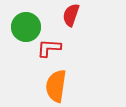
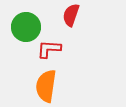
red L-shape: moved 1 px down
orange semicircle: moved 10 px left
